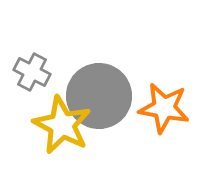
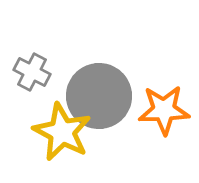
orange star: moved 2 px down; rotated 12 degrees counterclockwise
yellow star: moved 7 px down
